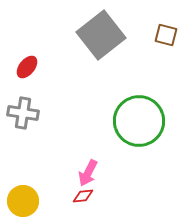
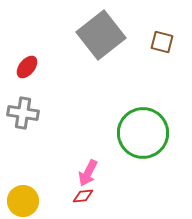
brown square: moved 4 px left, 7 px down
green circle: moved 4 px right, 12 px down
